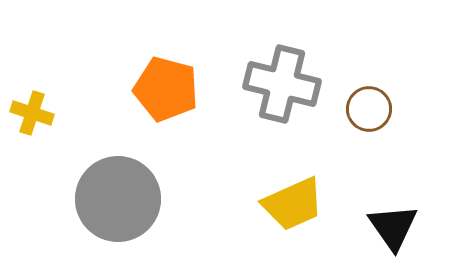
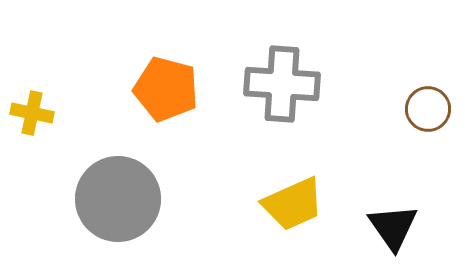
gray cross: rotated 10 degrees counterclockwise
brown circle: moved 59 px right
yellow cross: rotated 6 degrees counterclockwise
